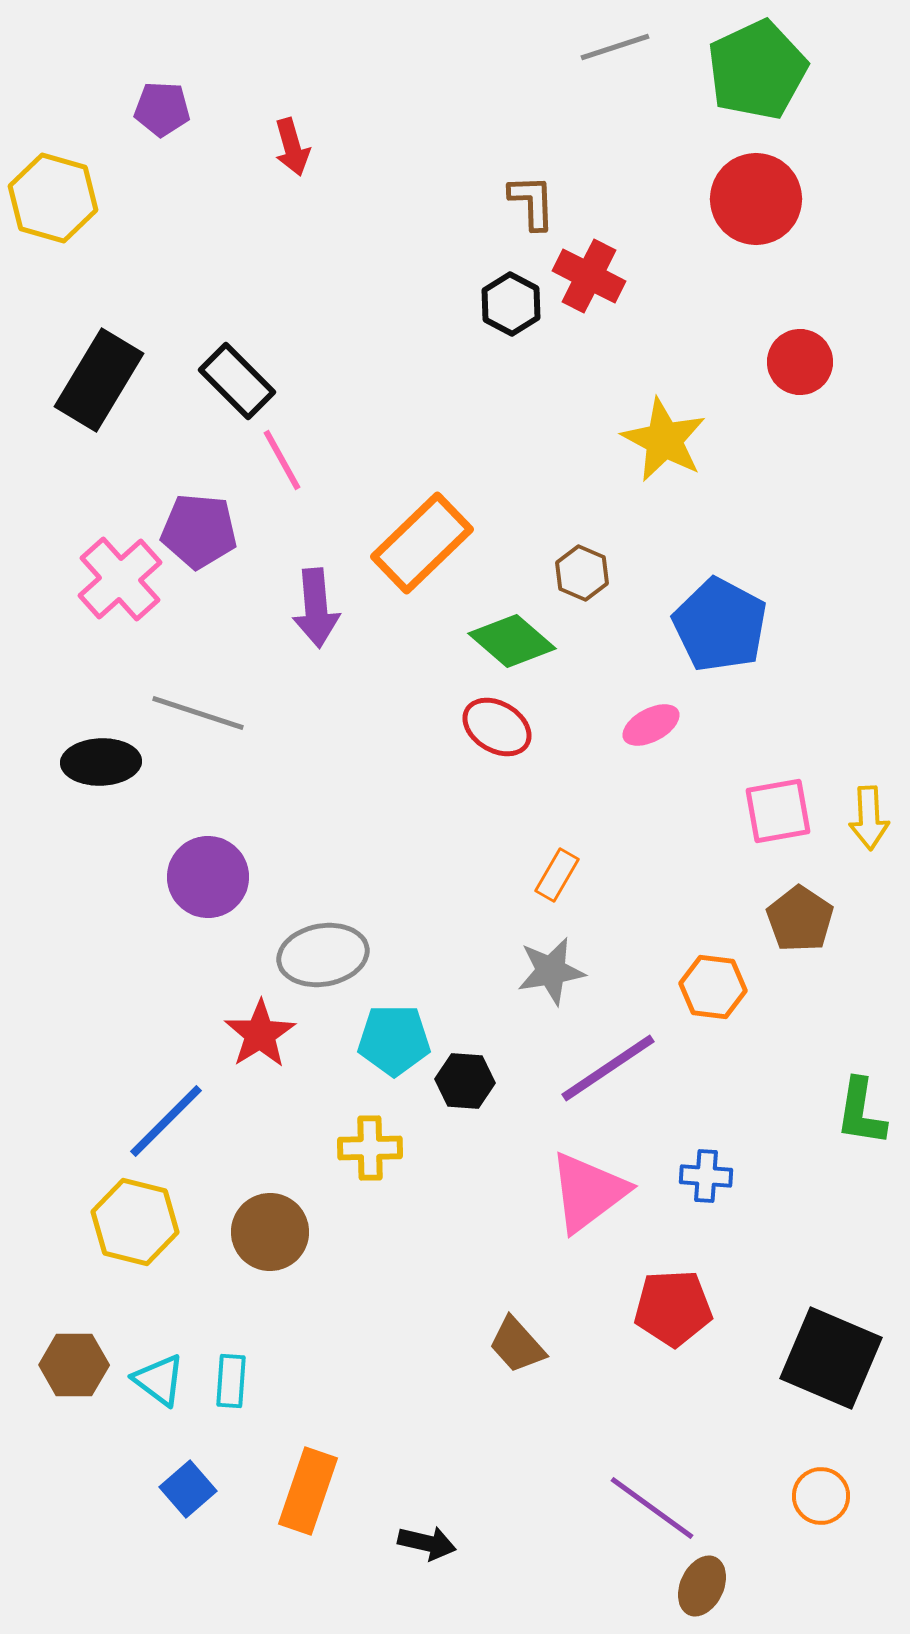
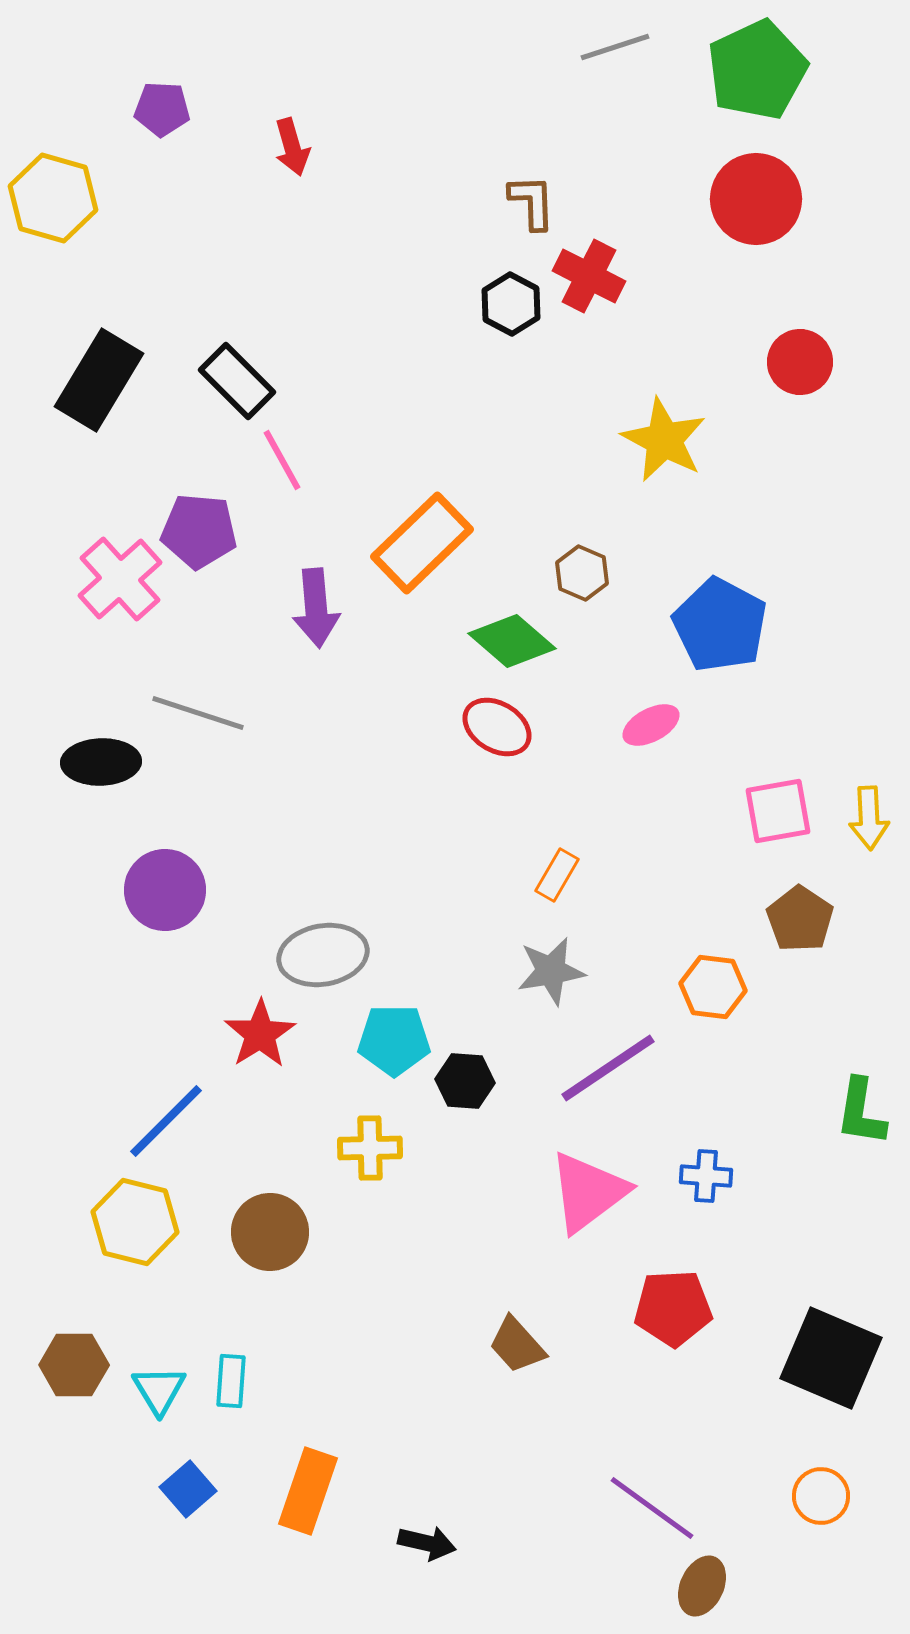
purple circle at (208, 877): moved 43 px left, 13 px down
cyan triangle at (159, 1380): moved 10 px down; rotated 22 degrees clockwise
